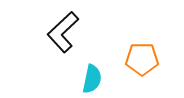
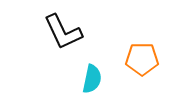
black L-shape: rotated 72 degrees counterclockwise
